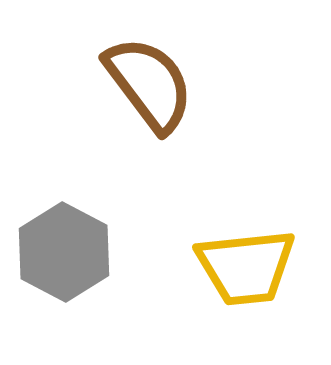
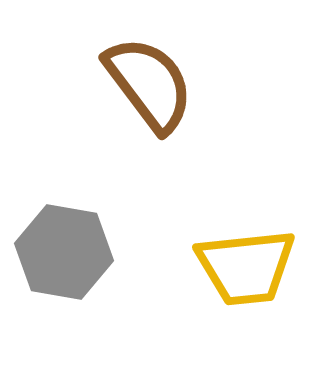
gray hexagon: rotated 18 degrees counterclockwise
